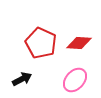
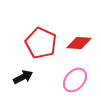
black arrow: moved 1 px right, 2 px up
